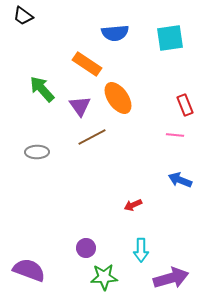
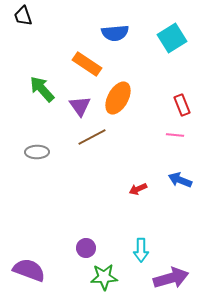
black trapezoid: rotated 35 degrees clockwise
cyan square: moved 2 px right; rotated 24 degrees counterclockwise
orange ellipse: rotated 64 degrees clockwise
red rectangle: moved 3 px left
red arrow: moved 5 px right, 16 px up
